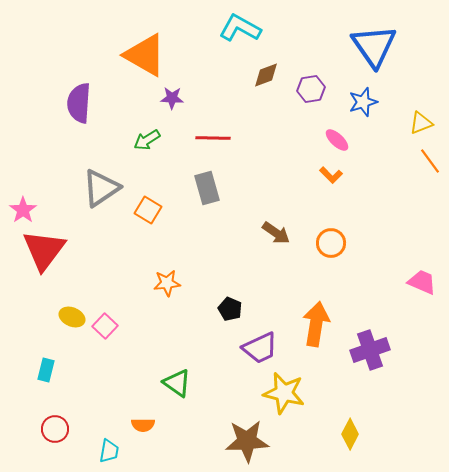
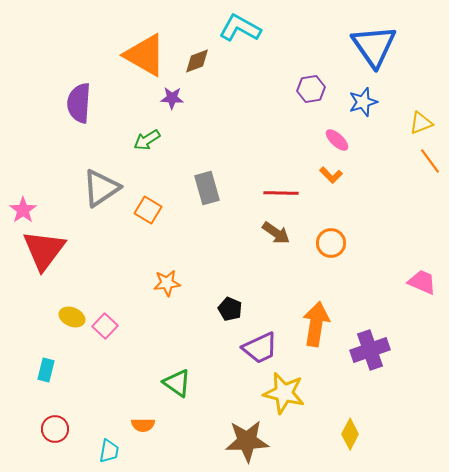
brown diamond: moved 69 px left, 14 px up
red line: moved 68 px right, 55 px down
